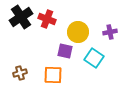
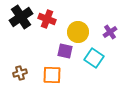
purple cross: rotated 24 degrees counterclockwise
orange square: moved 1 px left
